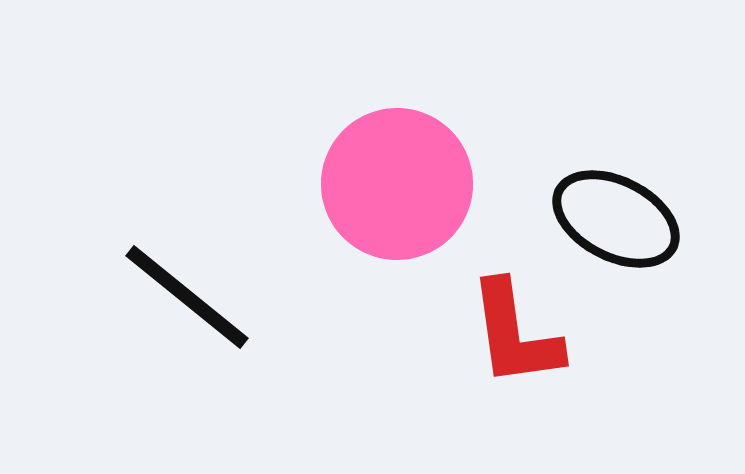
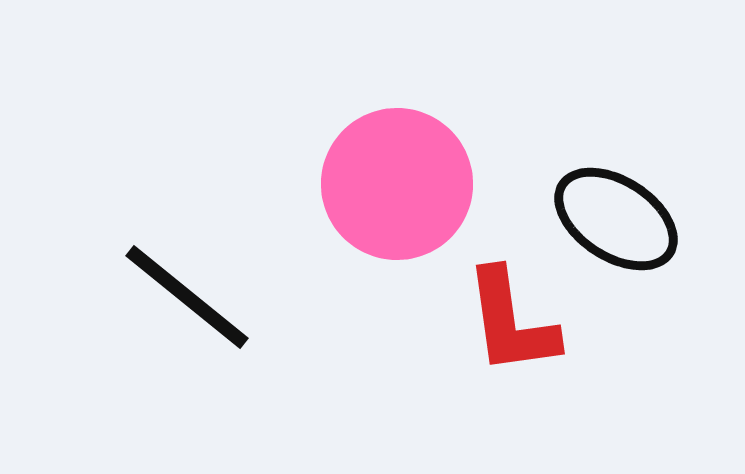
black ellipse: rotated 6 degrees clockwise
red L-shape: moved 4 px left, 12 px up
